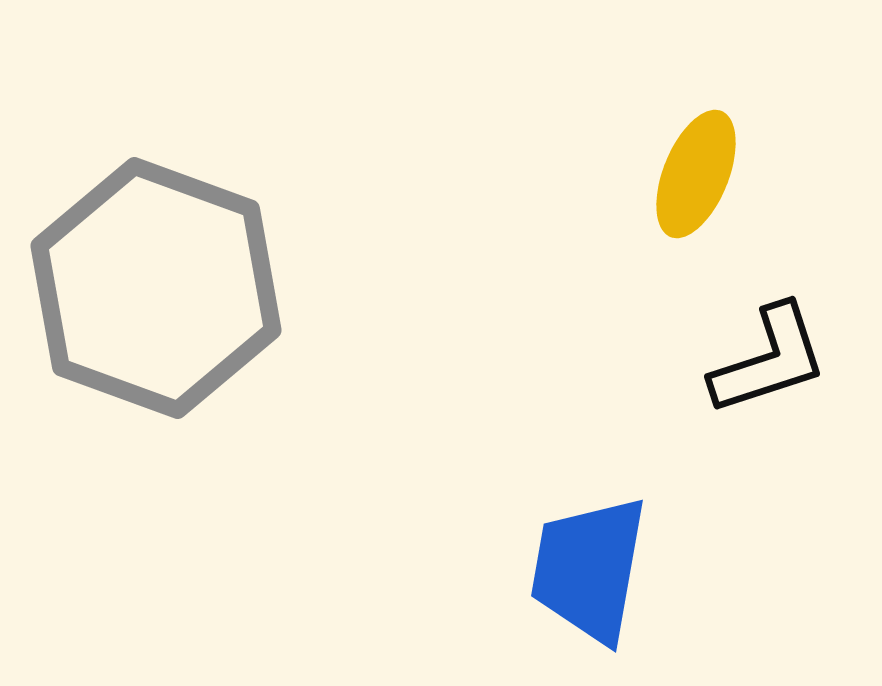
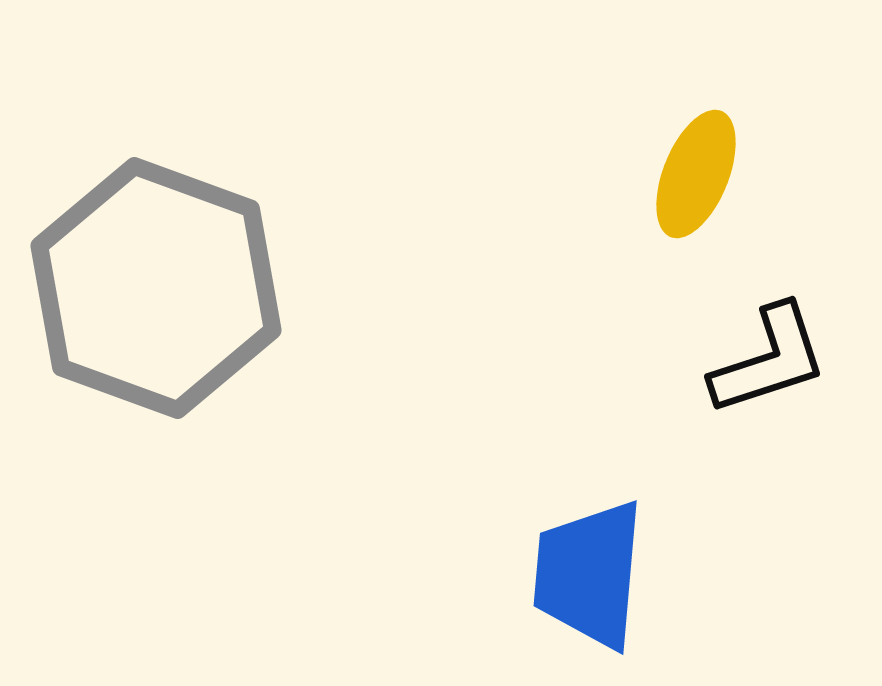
blue trapezoid: moved 5 px down; rotated 5 degrees counterclockwise
